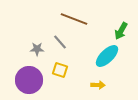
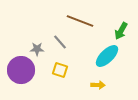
brown line: moved 6 px right, 2 px down
purple circle: moved 8 px left, 10 px up
